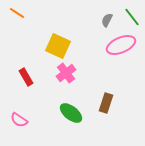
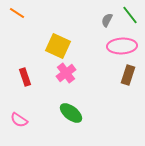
green line: moved 2 px left, 2 px up
pink ellipse: moved 1 px right, 1 px down; rotated 20 degrees clockwise
red rectangle: moved 1 px left; rotated 12 degrees clockwise
brown rectangle: moved 22 px right, 28 px up
